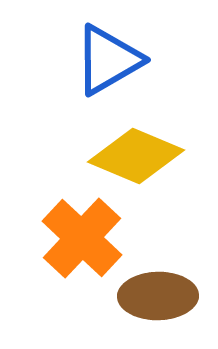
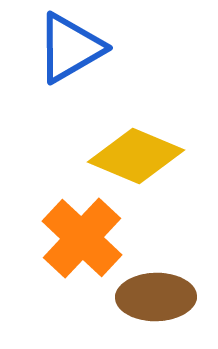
blue triangle: moved 38 px left, 12 px up
brown ellipse: moved 2 px left, 1 px down
